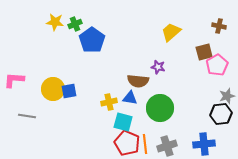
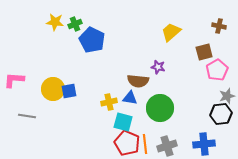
blue pentagon: rotated 10 degrees counterclockwise
pink pentagon: moved 5 px down
